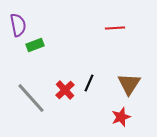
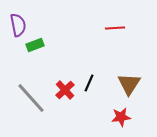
red star: rotated 12 degrees clockwise
